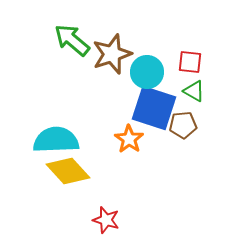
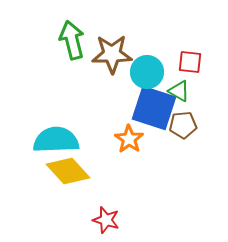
green arrow: rotated 36 degrees clockwise
brown star: rotated 18 degrees clockwise
green triangle: moved 15 px left
